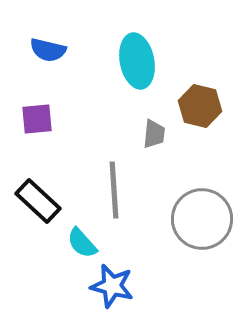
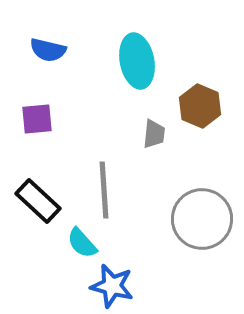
brown hexagon: rotated 9 degrees clockwise
gray line: moved 10 px left
